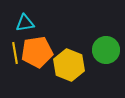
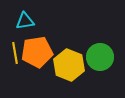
cyan triangle: moved 2 px up
green circle: moved 6 px left, 7 px down
